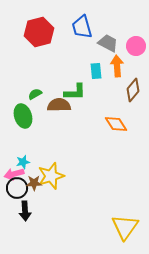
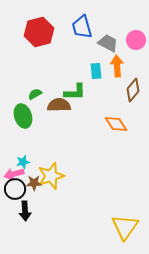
pink circle: moved 6 px up
black circle: moved 2 px left, 1 px down
